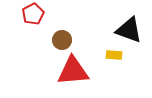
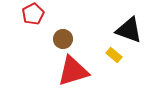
brown circle: moved 1 px right, 1 px up
yellow rectangle: rotated 35 degrees clockwise
red triangle: rotated 12 degrees counterclockwise
